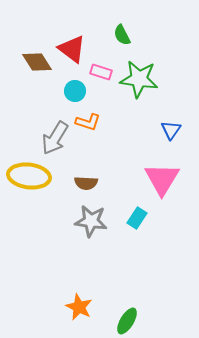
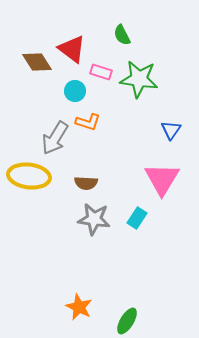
gray star: moved 3 px right, 2 px up
